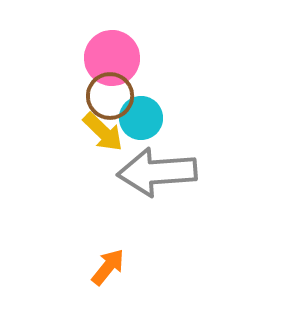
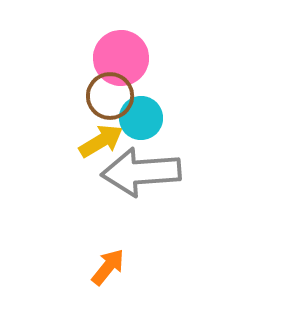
pink circle: moved 9 px right
yellow arrow: moved 2 px left, 9 px down; rotated 75 degrees counterclockwise
gray arrow: moved 16 px left
